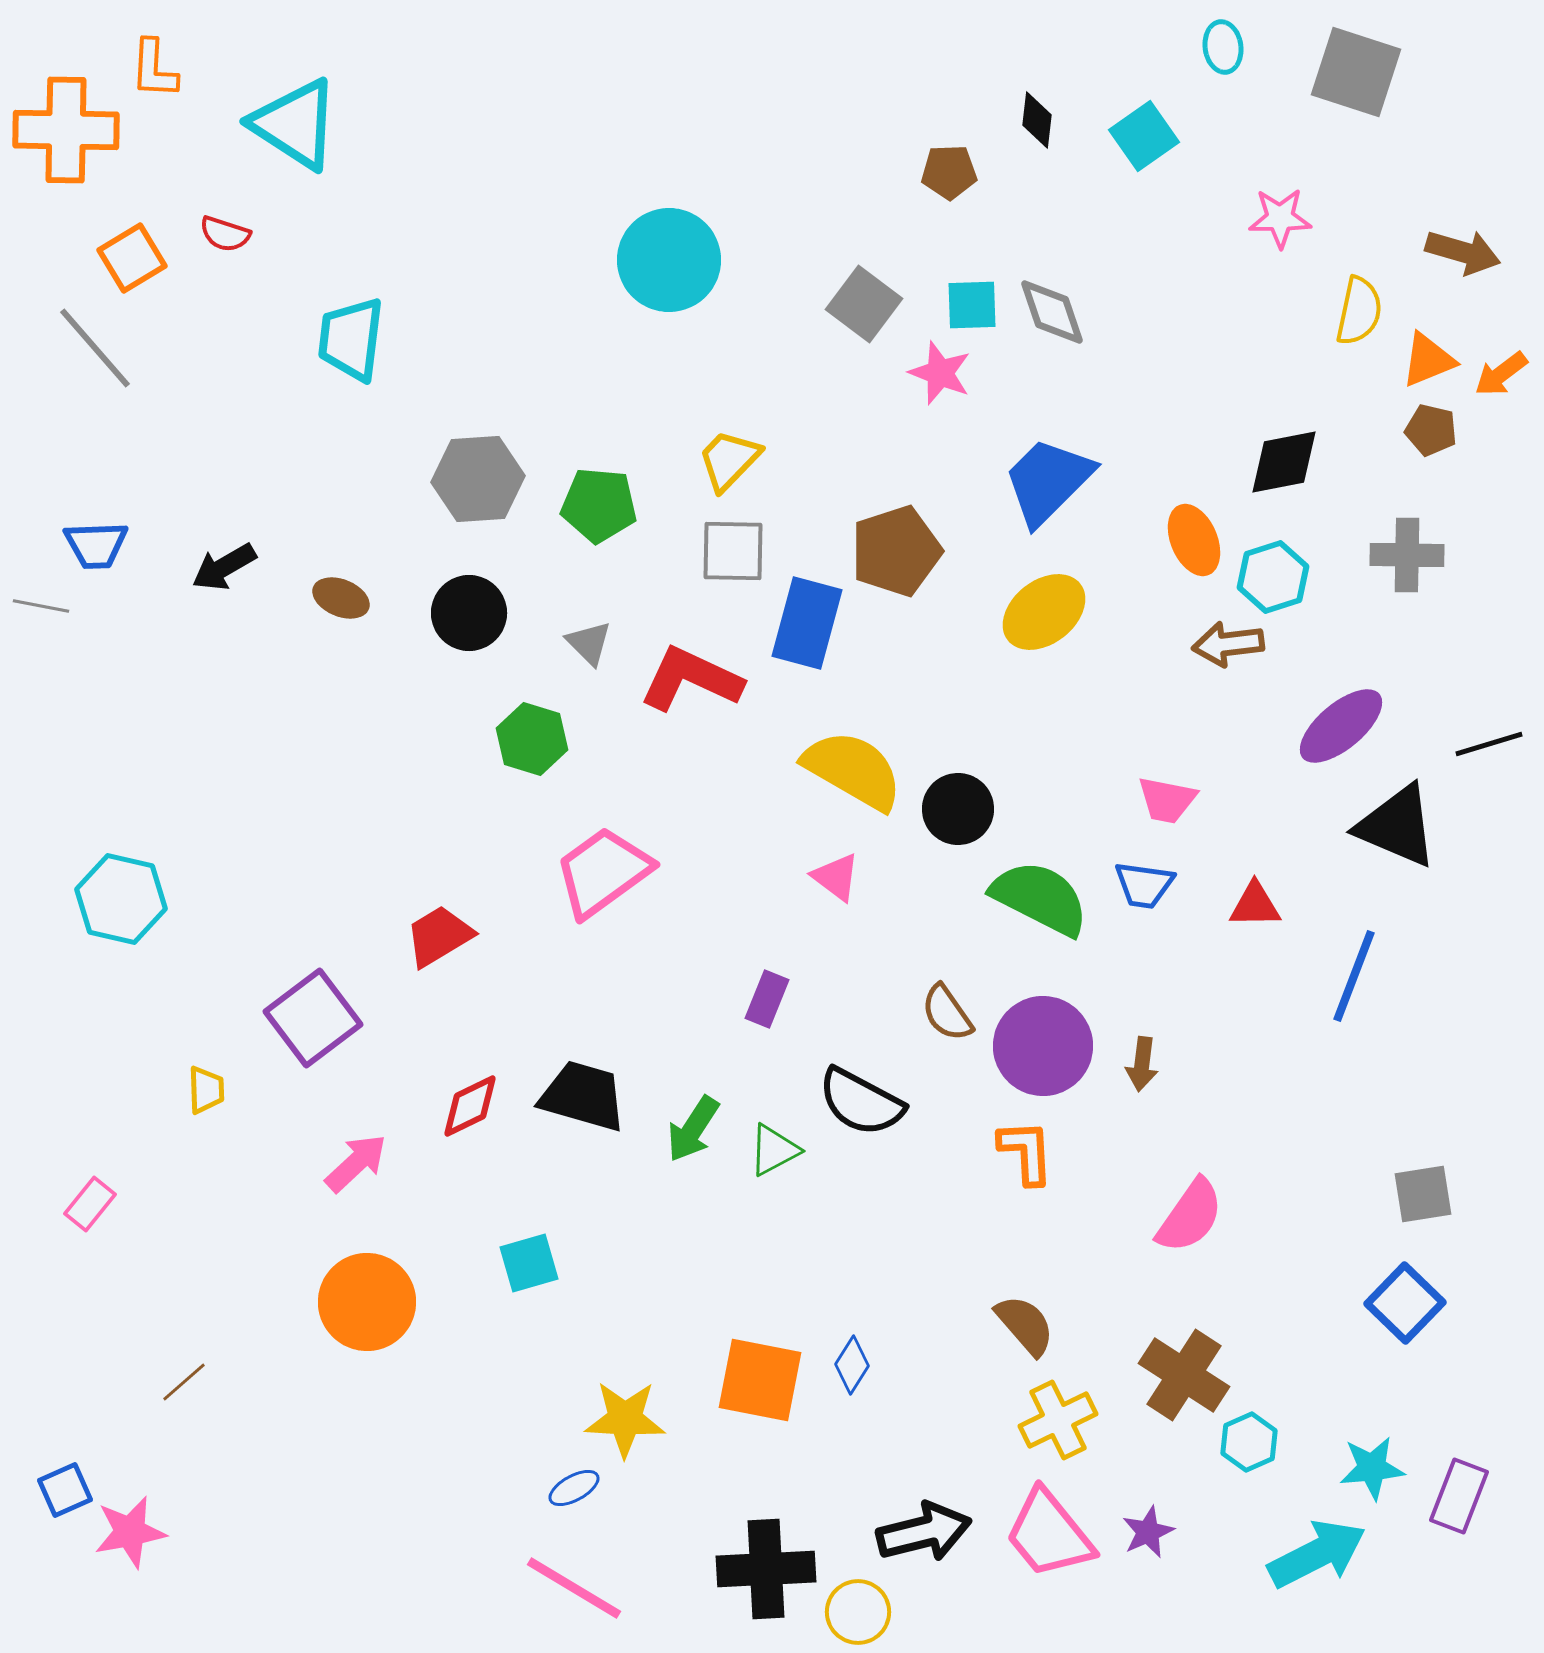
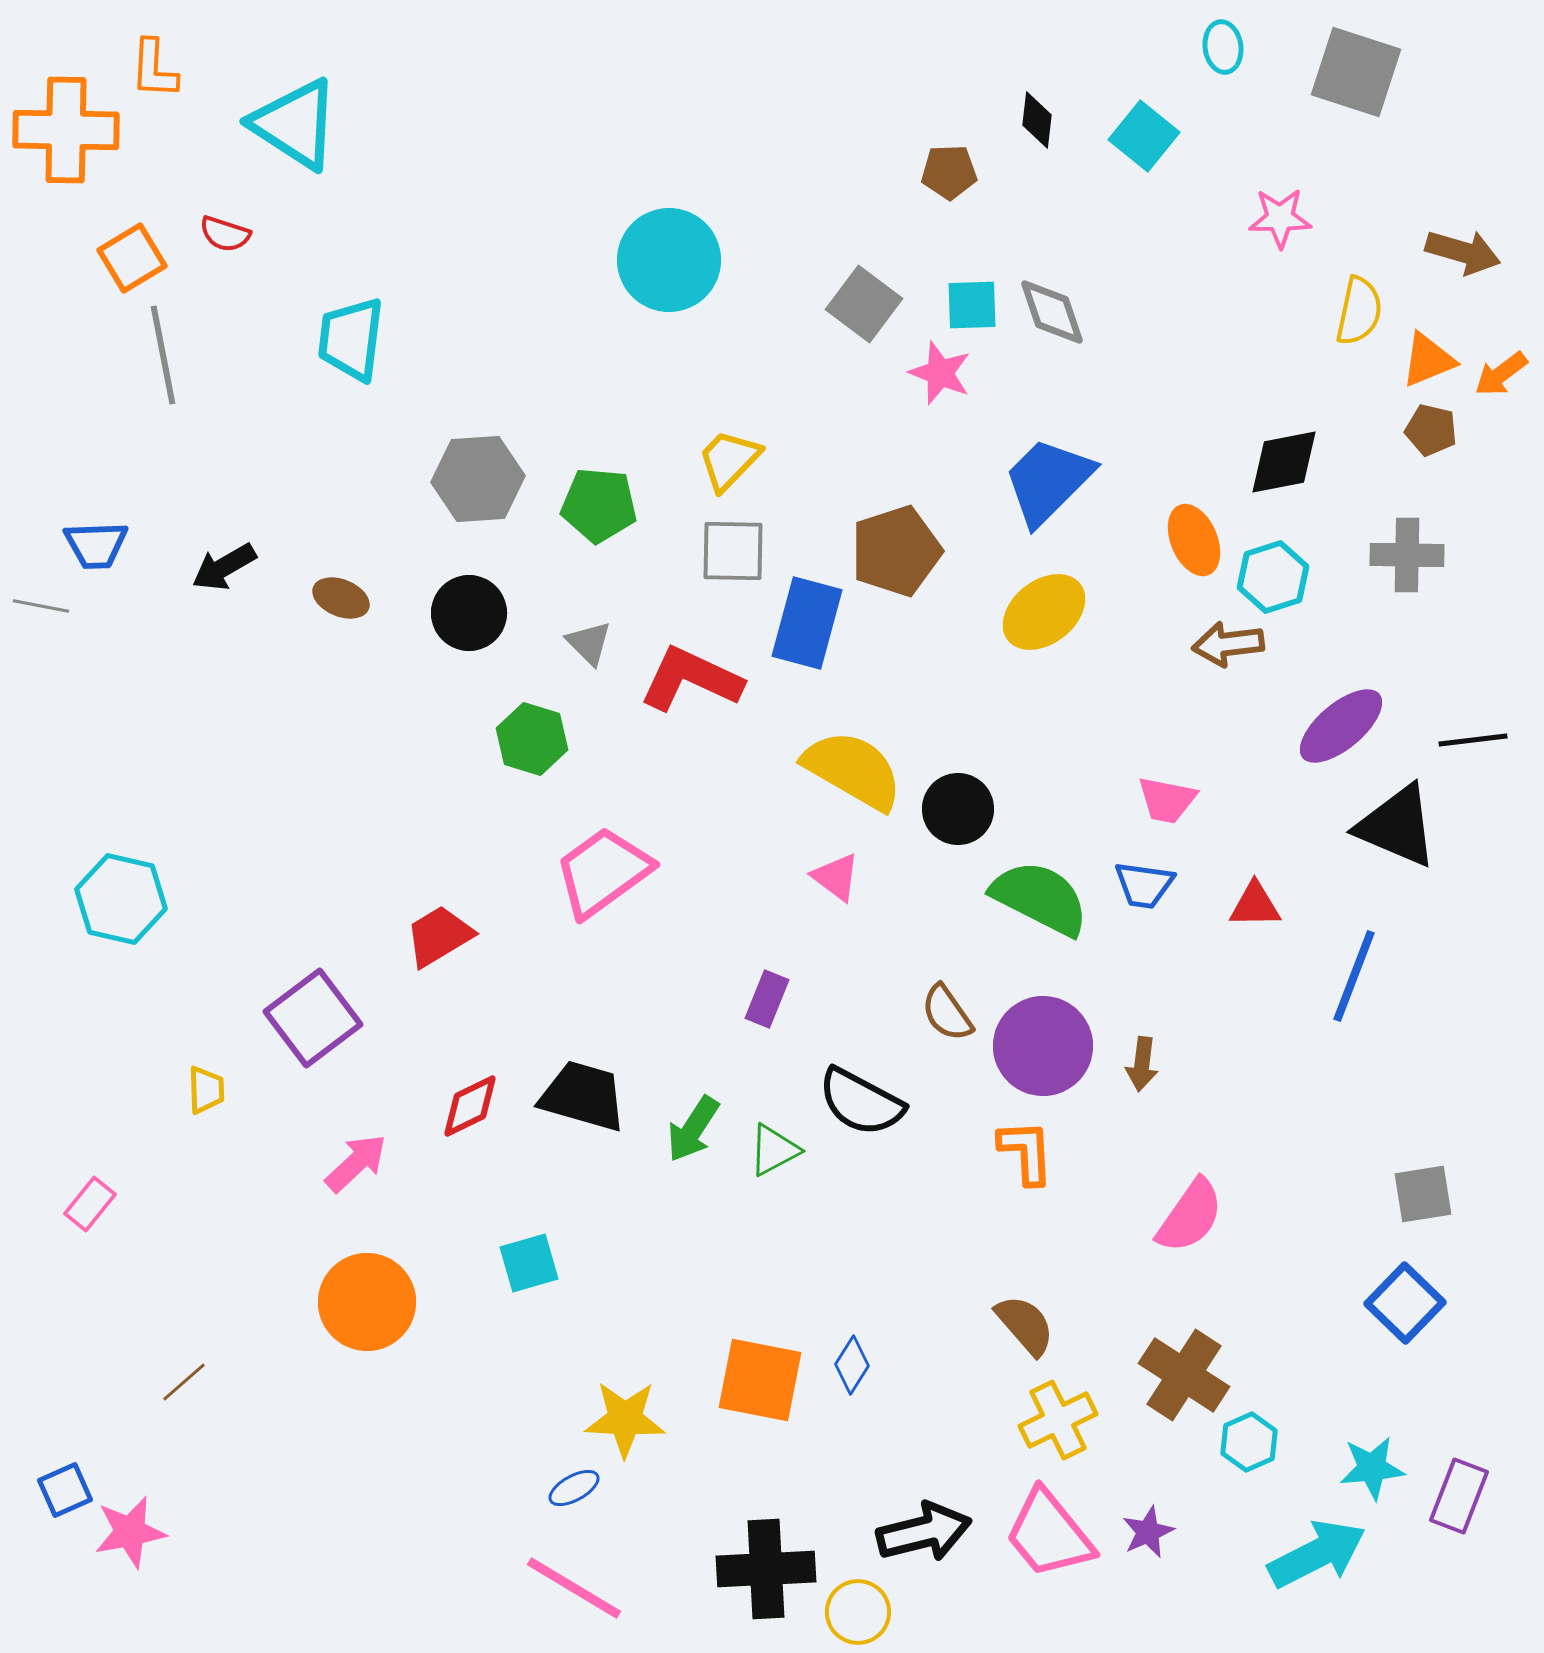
cyan square at (1144, 136): rotated 16 degrees counterclockwise
gray line at (95, 348): moved 68 px right, 7 px down; rotated 30 degrees clockwise
black line at (1489, 744): moved 16 px left, 4 px up; rotated 10 degrees clockwise
